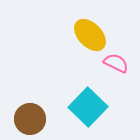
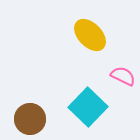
pink semicircle: moved 7 px right, 13 px down
